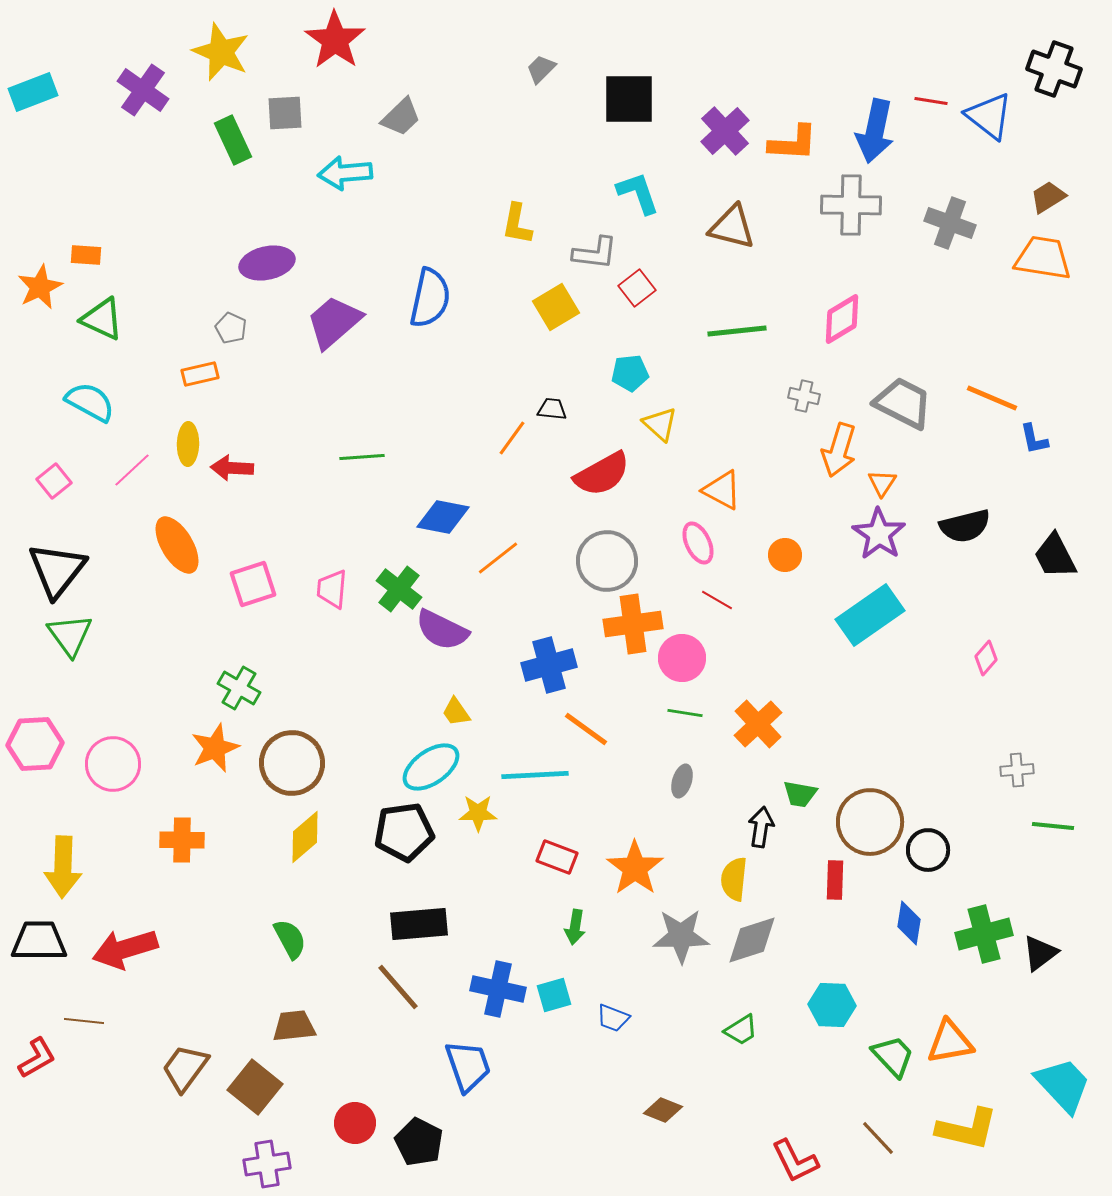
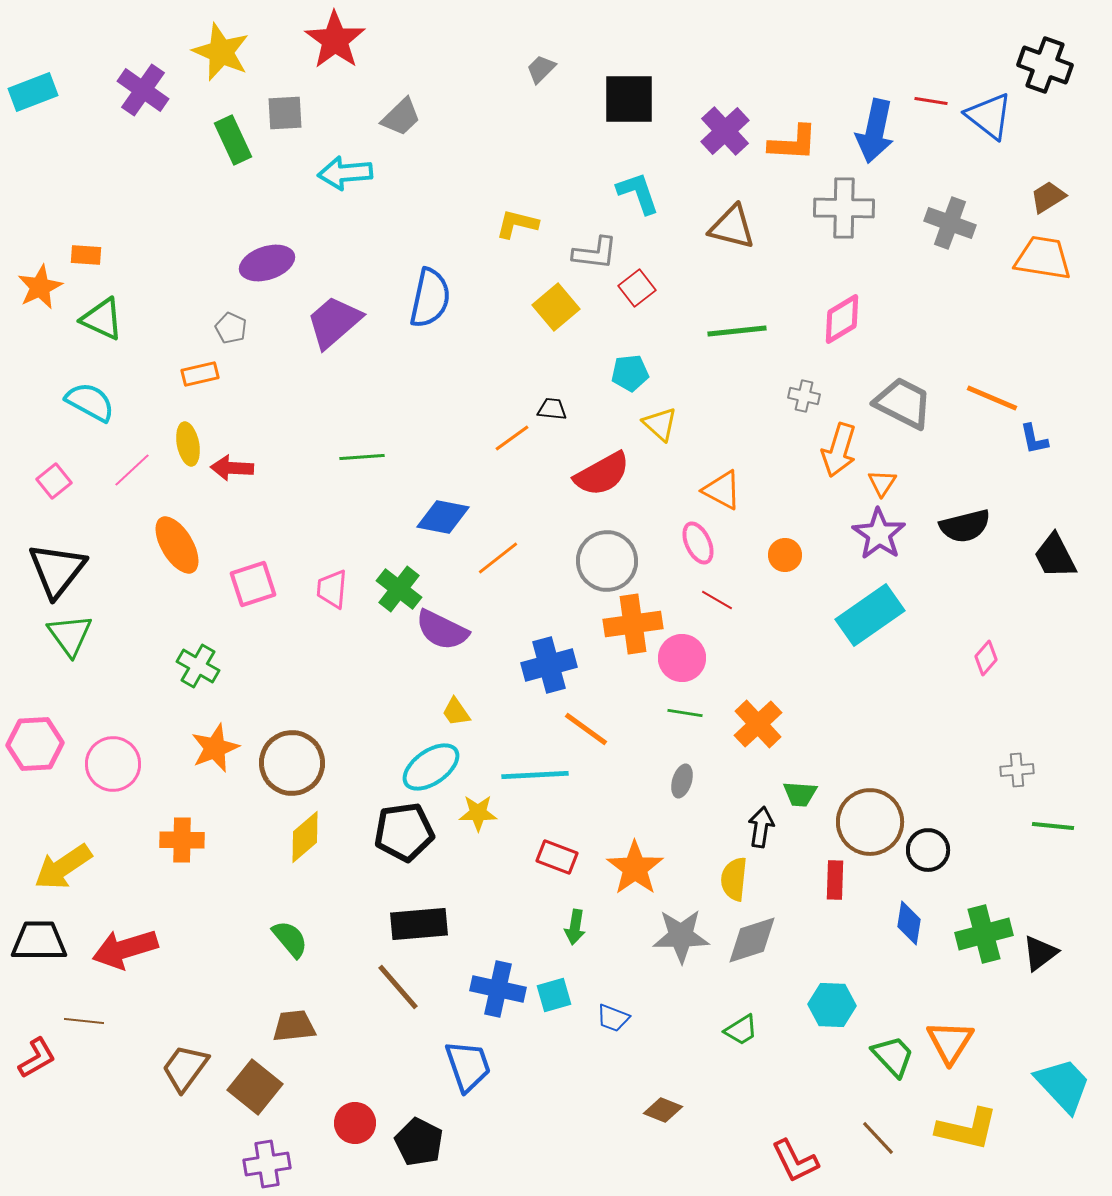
black cross at (1054, 69): moved 9 px left, 4 px up
gray cross at (851, 205): moved 7 px left, 3 px down
yellow L-shape at (517, 224): rotated 93 degrees clockwise
purple ellipse at (267, 263): rotated 6 degrees counterclockwise
yellow square at (556, 307): rotated 9 degrees counterclockwise
orange line at (512, 438): rotated 18 degrees clockwise
yellow ellipse at (188, 444): rotated 12 degrees counterclockwise
green cross at (239, 688): moved 41 px left, 22 px up
green trapezoid at (800, 794): rotated 6 degrees counterclockwise
yellow arrow at (63, 867): rotated 54 degrees clockwise
green semicircle at (290, 939): rotated 12 degrees counterclockwise
orange triangle at (950, 1042): rotated 48 degrees counterclockwise
